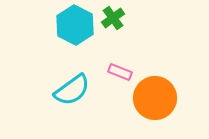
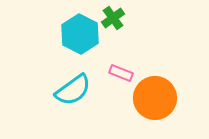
cyan hexagon: moved 5 px right, 9 px down
pink rectangle: moved 1 px right, 1 px down
cyan semicircle: moved 1 px right
